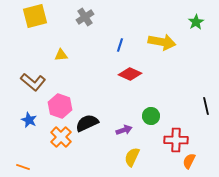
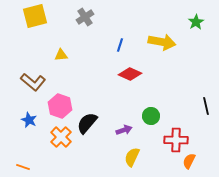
black semicircle: rotated 25 degrees counterclockwise
